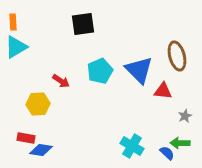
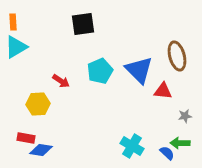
gray star: rotated 16 degrees clockwise
